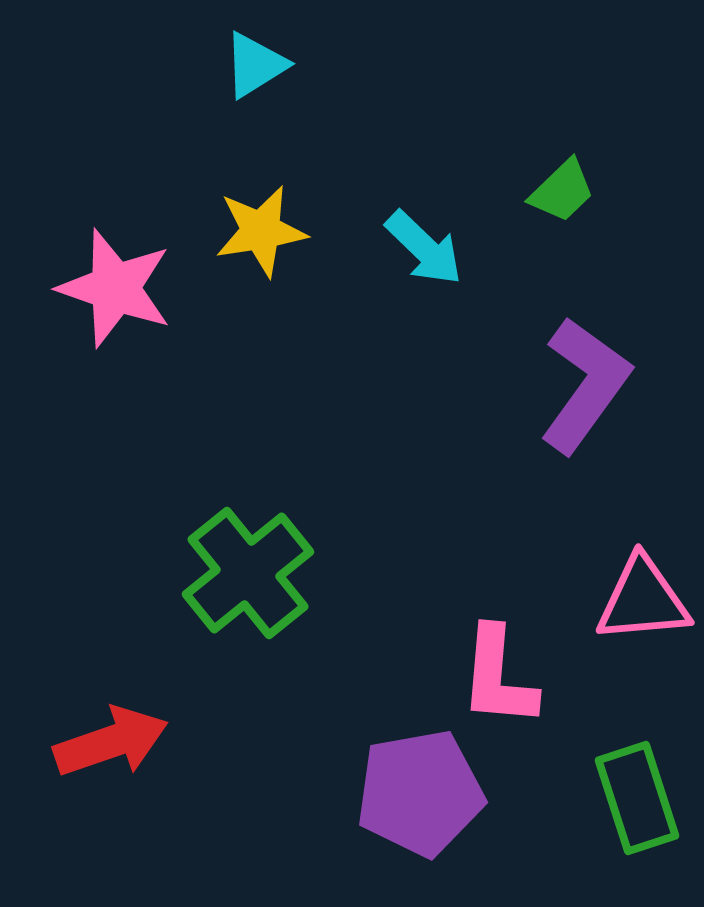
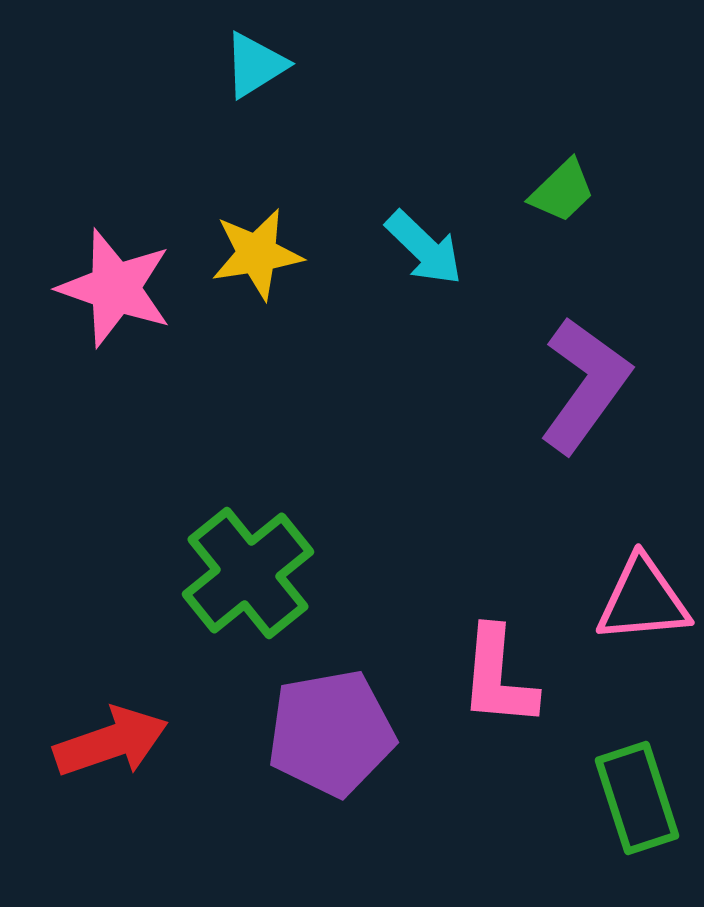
yellow star: moved 4 px left, 23 px down
purple pentagon: moved 89 px left, 60 px up
